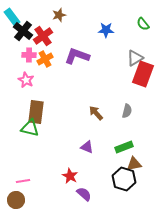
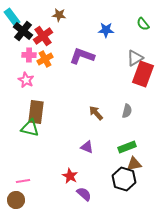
brown star: rotated 24 degrees clockwise
purple L-shape: moved 5 px right
green rectangle: moved 3 px right
